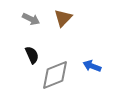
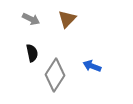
brown triangle: moved 4 px right, 1 px down
black semicircle: moved 2 px up; rotated 12 degrees clockwise
gray diamond: rotated 36 degrees counterclockwise
